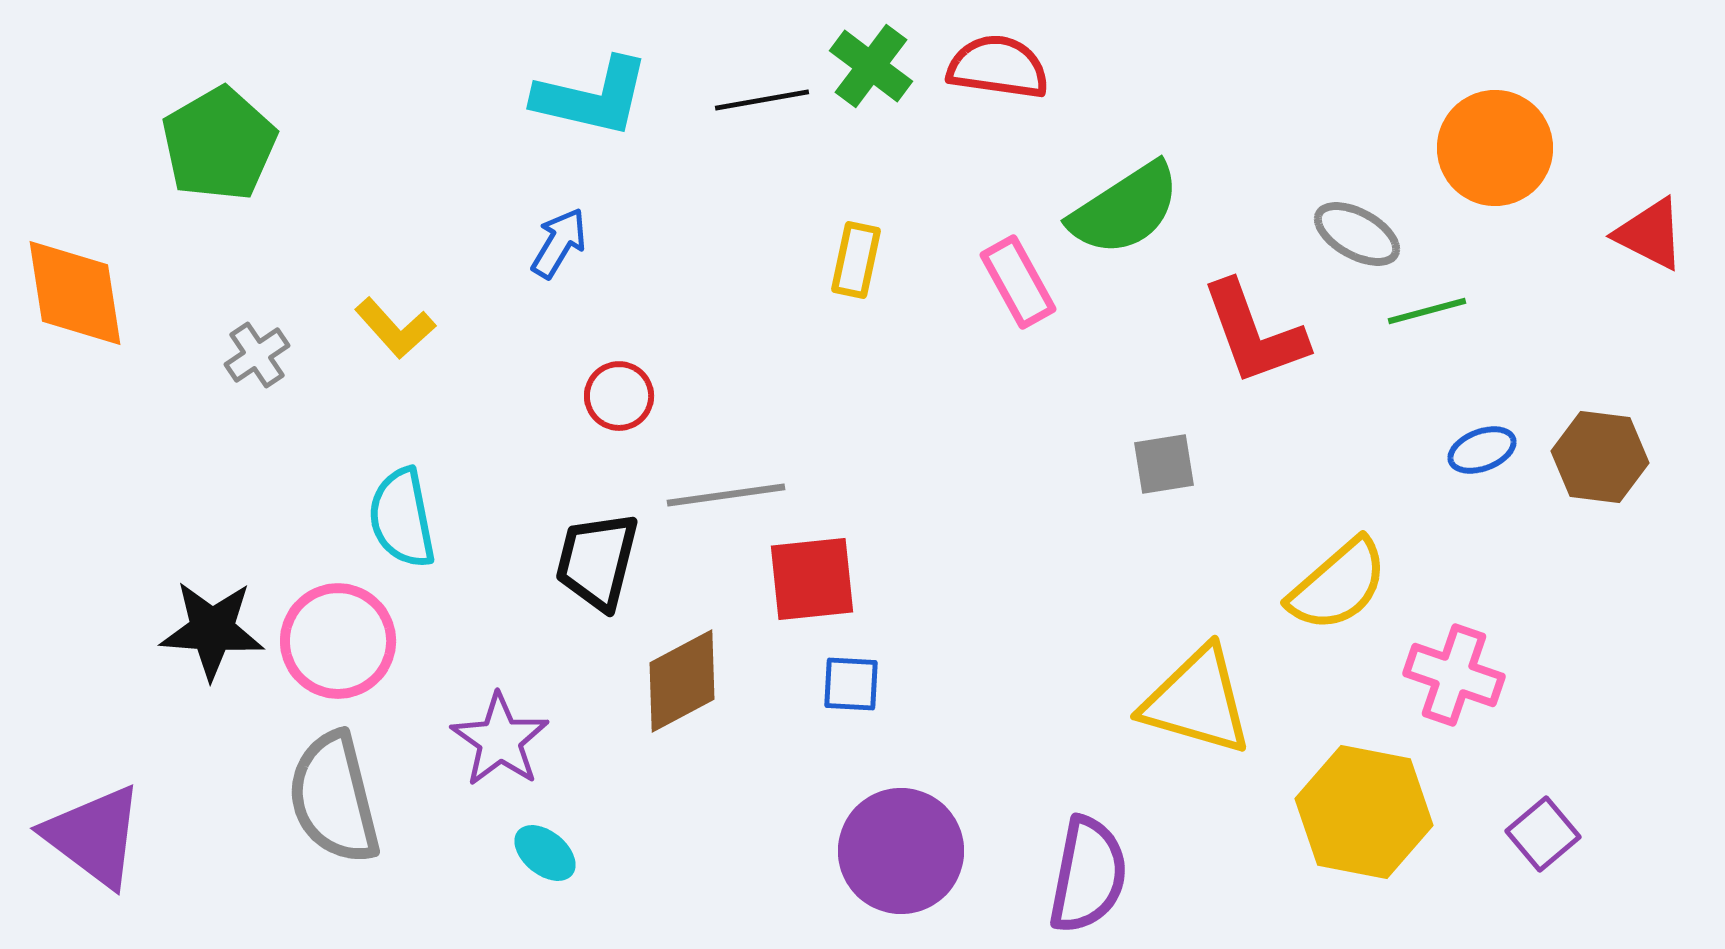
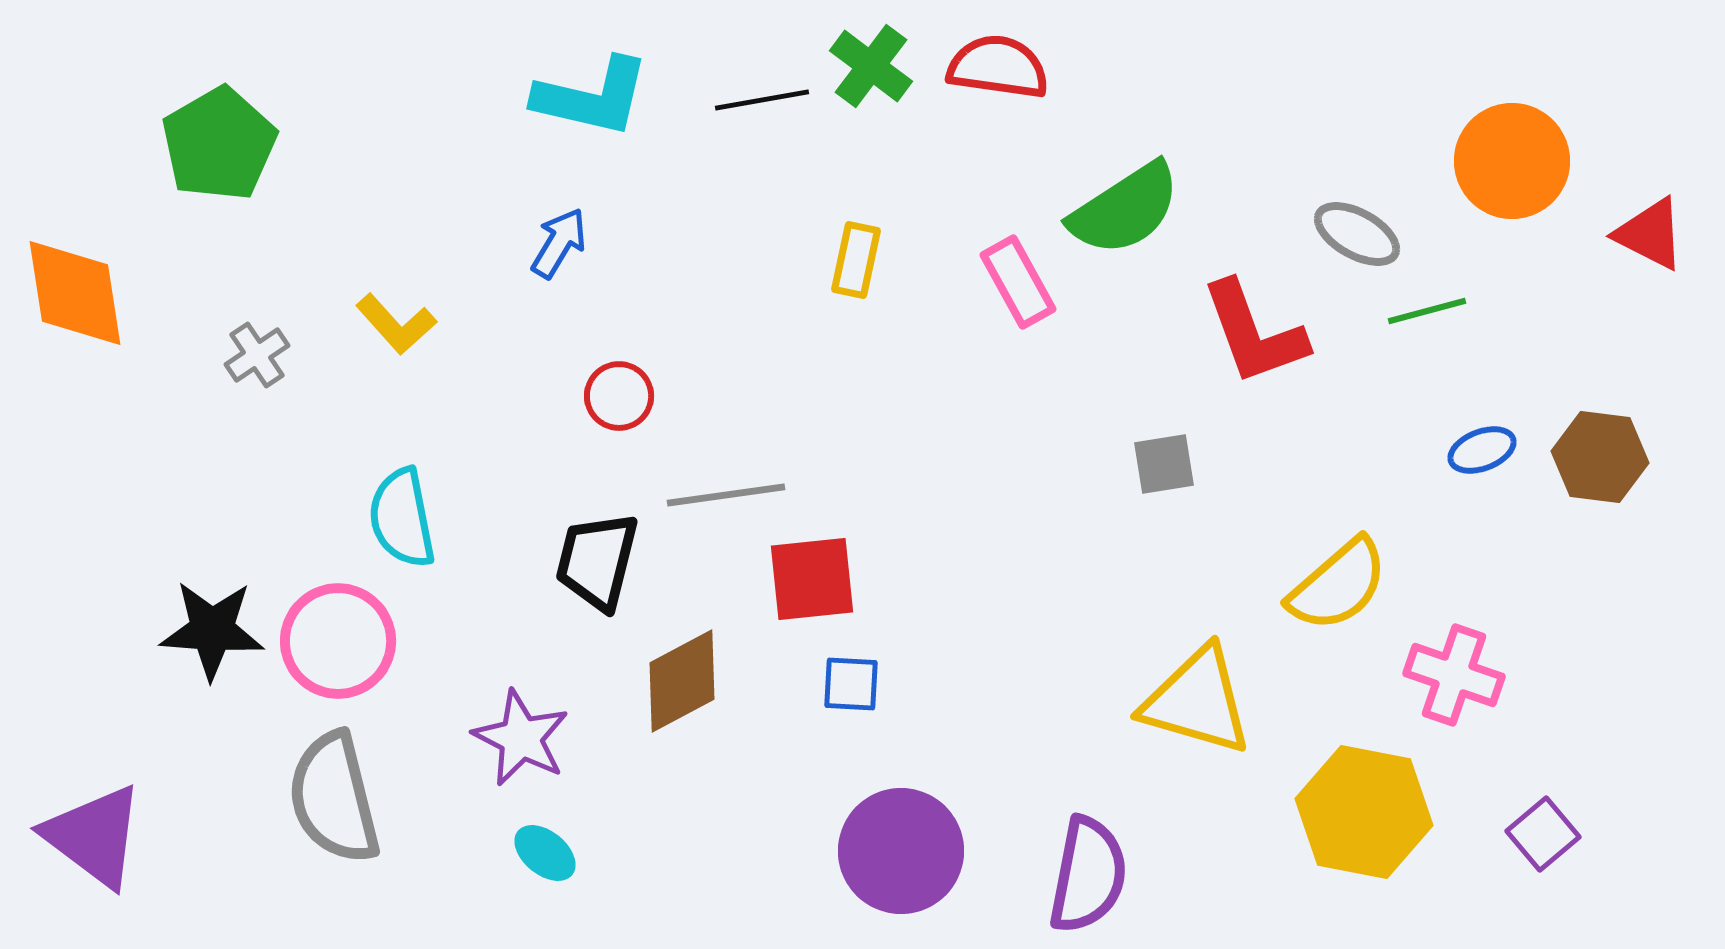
orange circle: moved 17 px right, 13 px down
yellow L-shape: moved 1 px right, 4 px up
purple star: moved 21 px right, 2 px up; rotated 8 degrees counterclockwise
